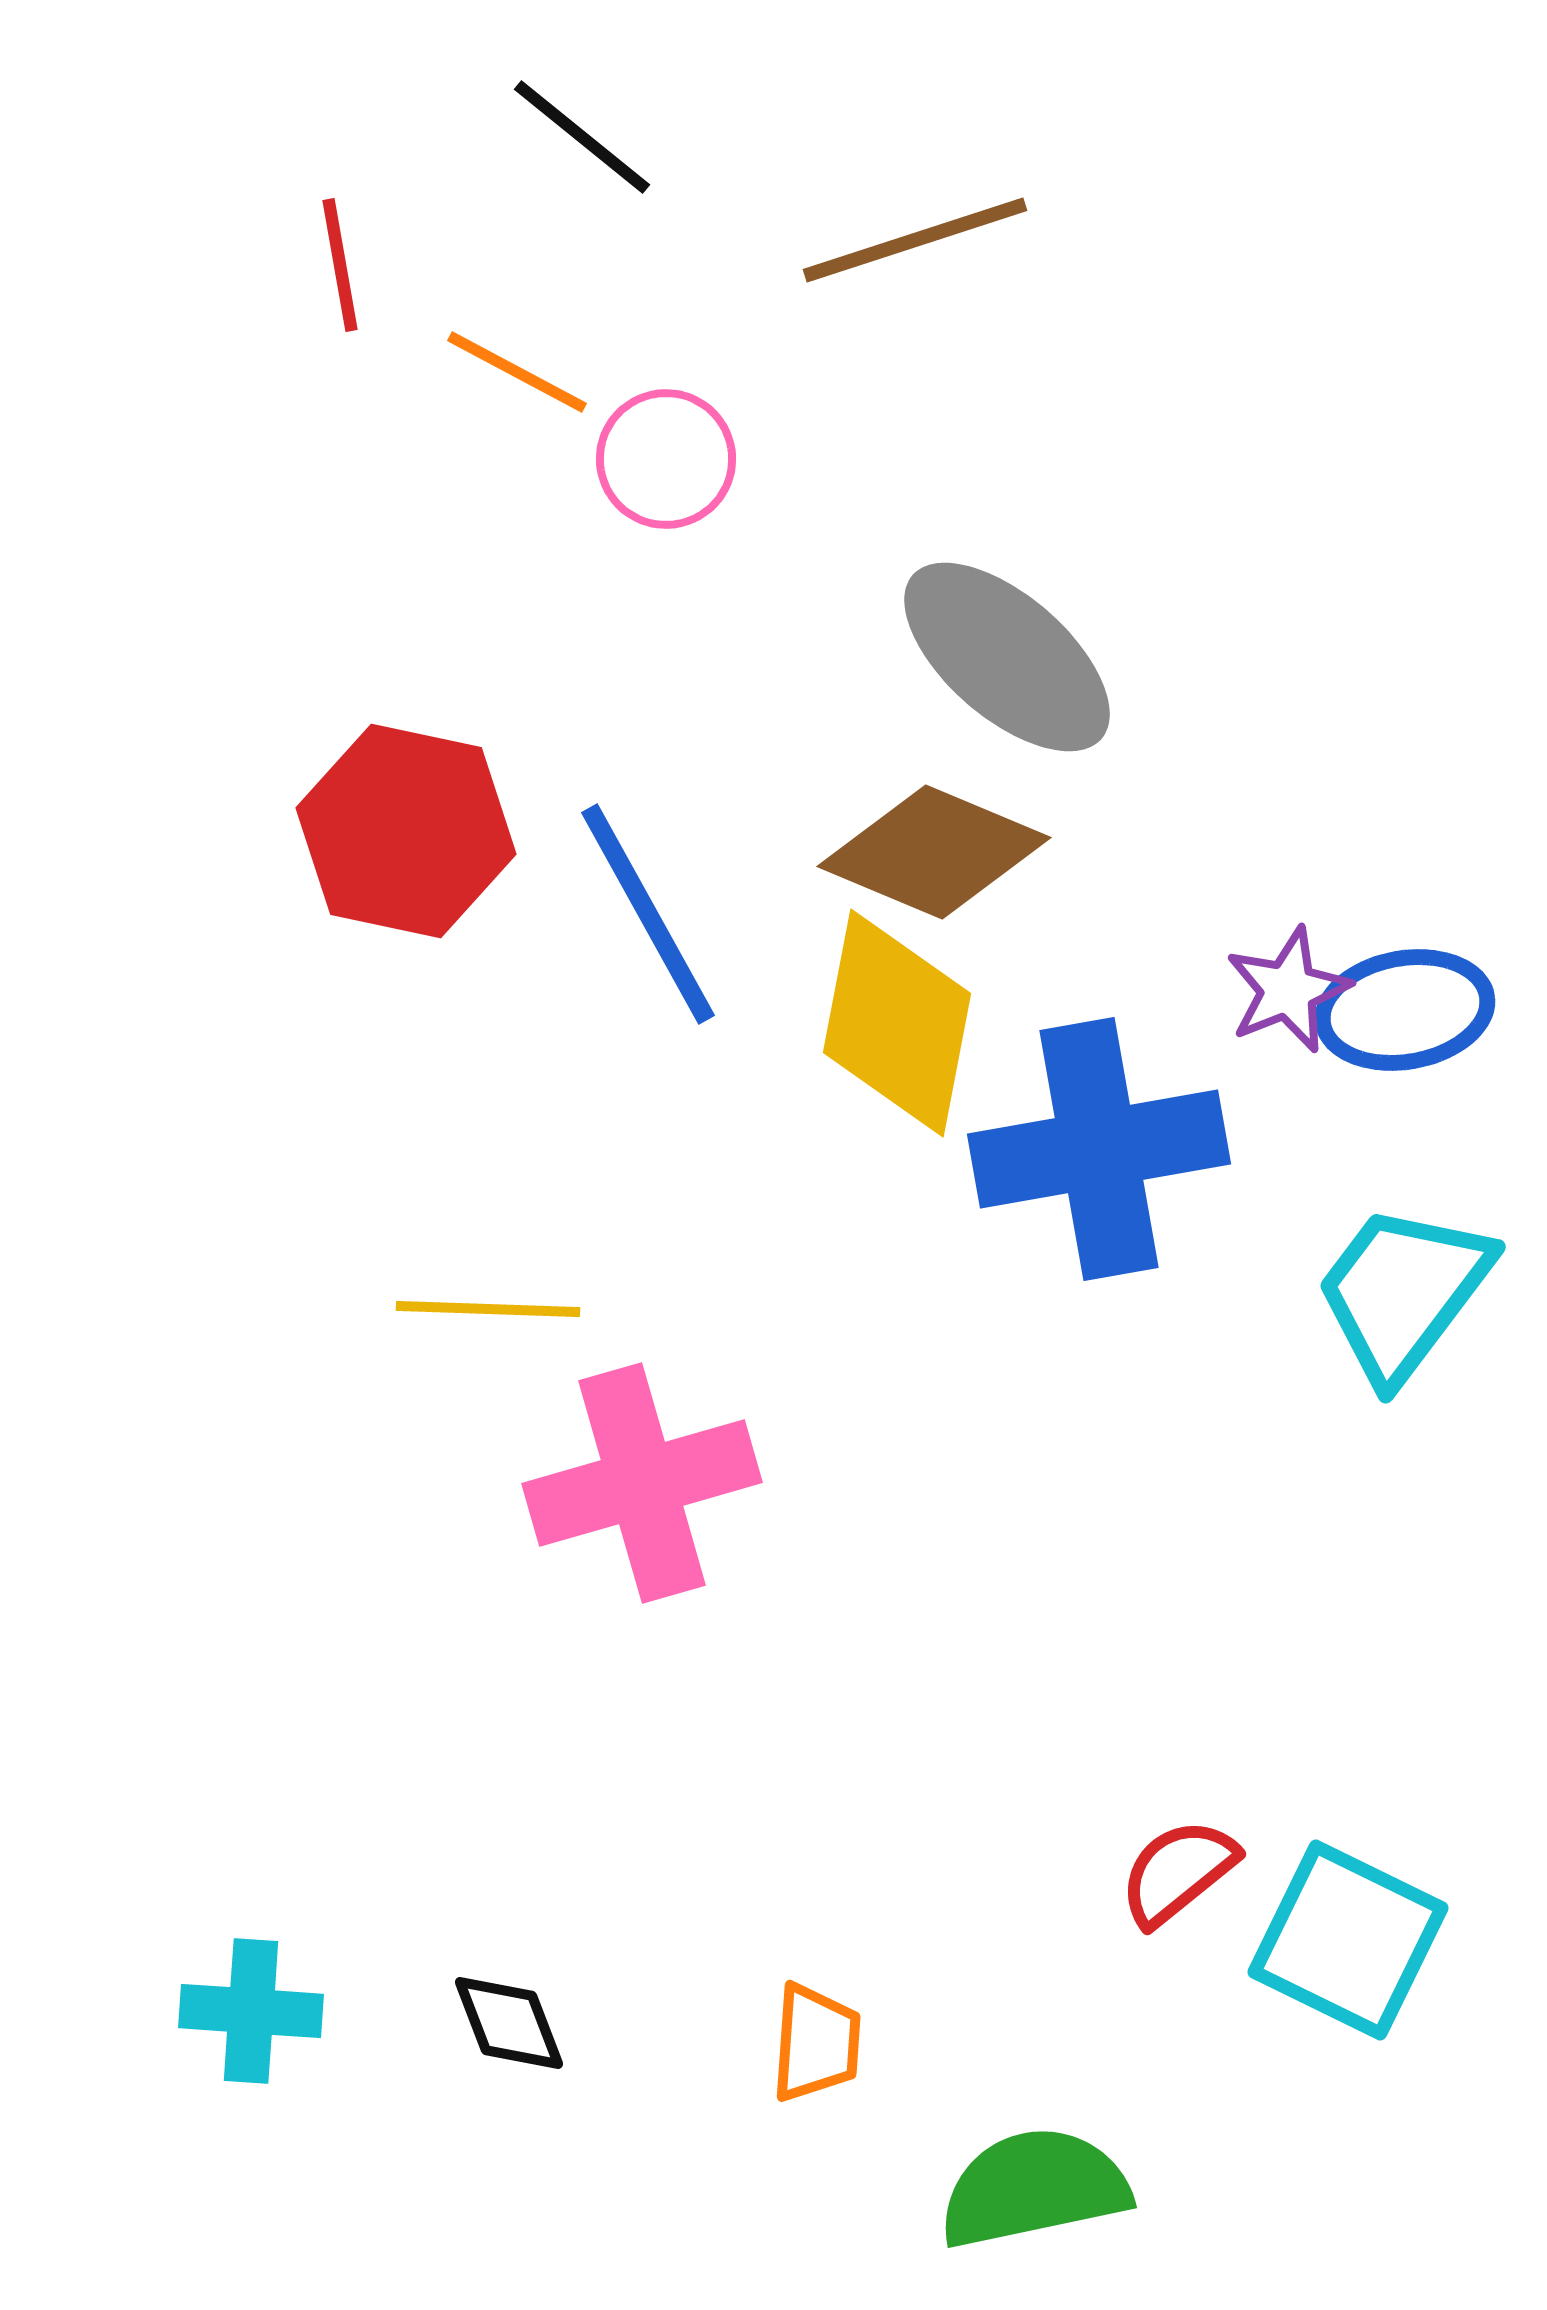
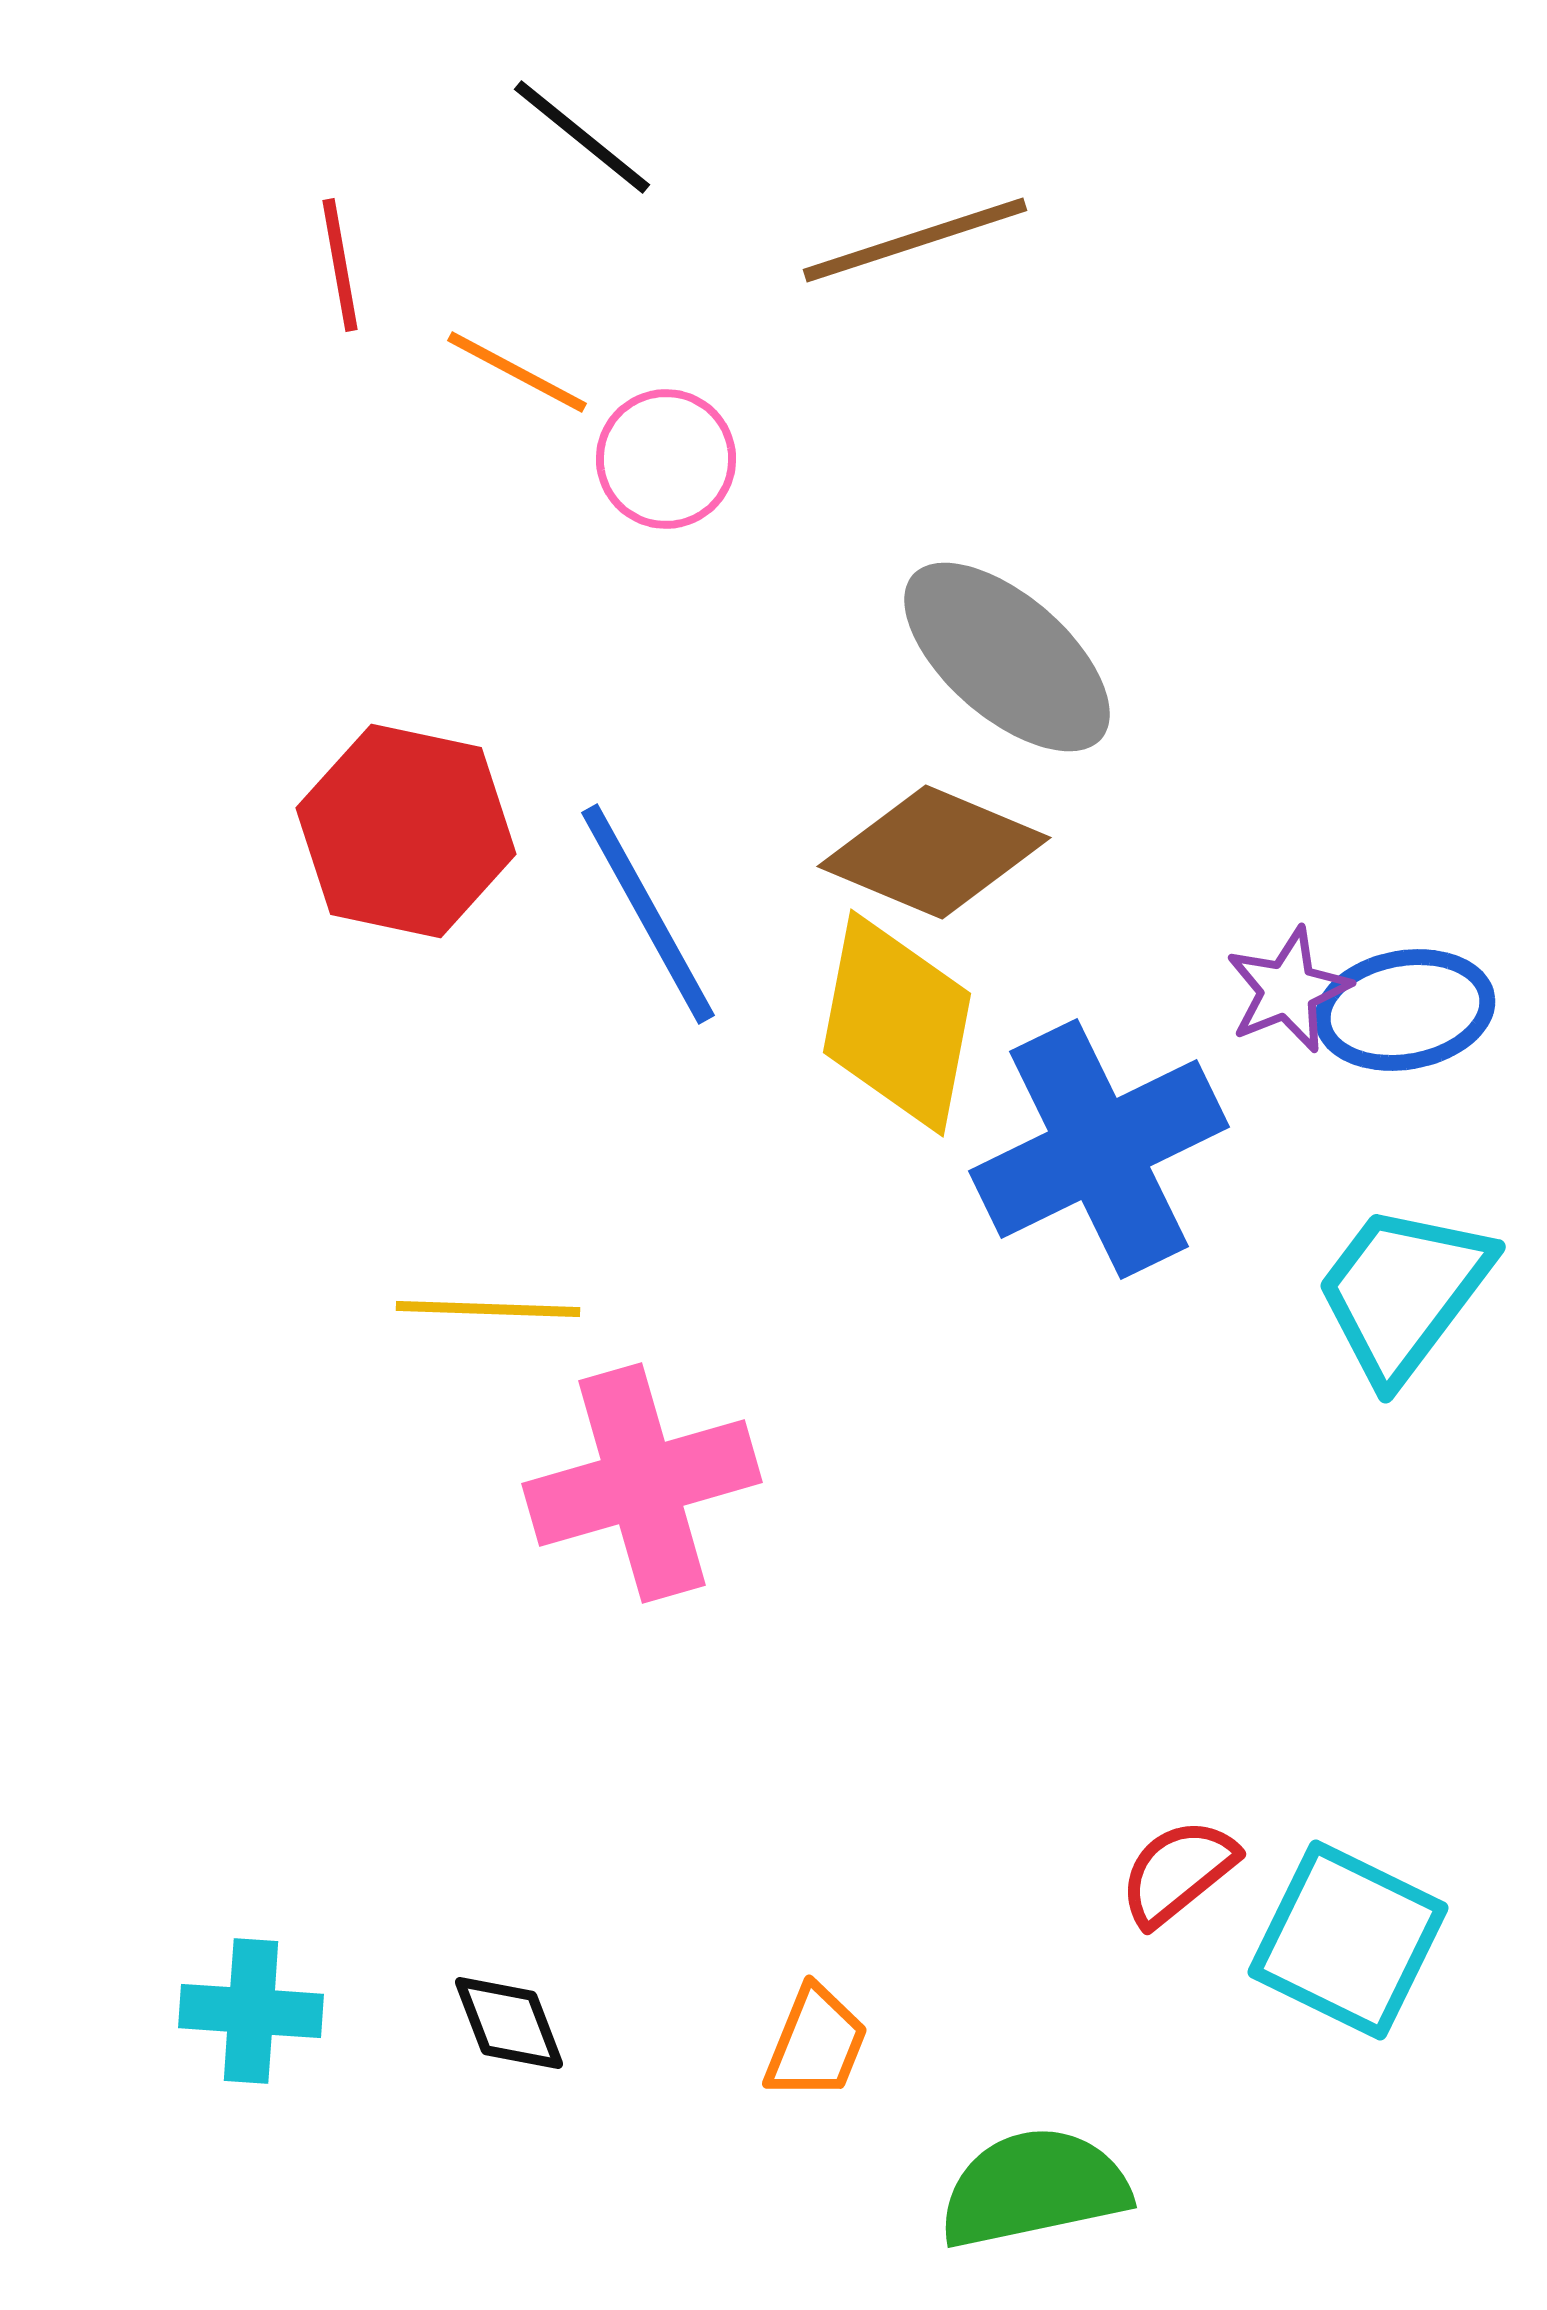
blue cross: rotated 16 degrees counterclockwise
orange trapezoid: rotated 18 degrees clockwise
